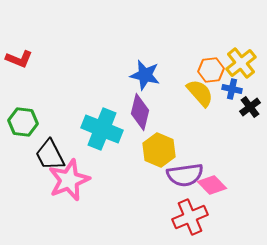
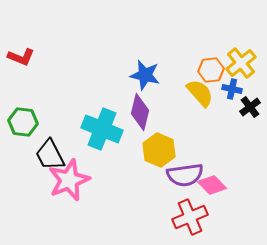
red L-shape: moved 2 px right, 2 px up
